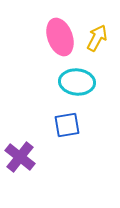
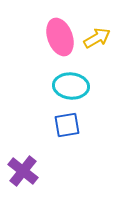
yellow arrow: rotated 32 degrees clockwise
cyan ellipse: moved 6 px left, 4 px down
purple cross: moved 3 px right, 14 px down
